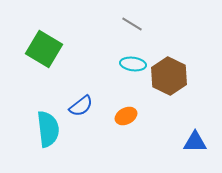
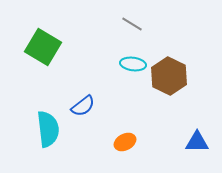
green square: moved 1 px left, 2 px up
blue semicircle: moved 2 px right
orange ellipse: moved 1 px left, 26 px down
blue triangle: moved 2 px right
